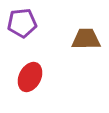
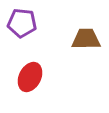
purple pentagon: rotated 12 degrees clockwise
